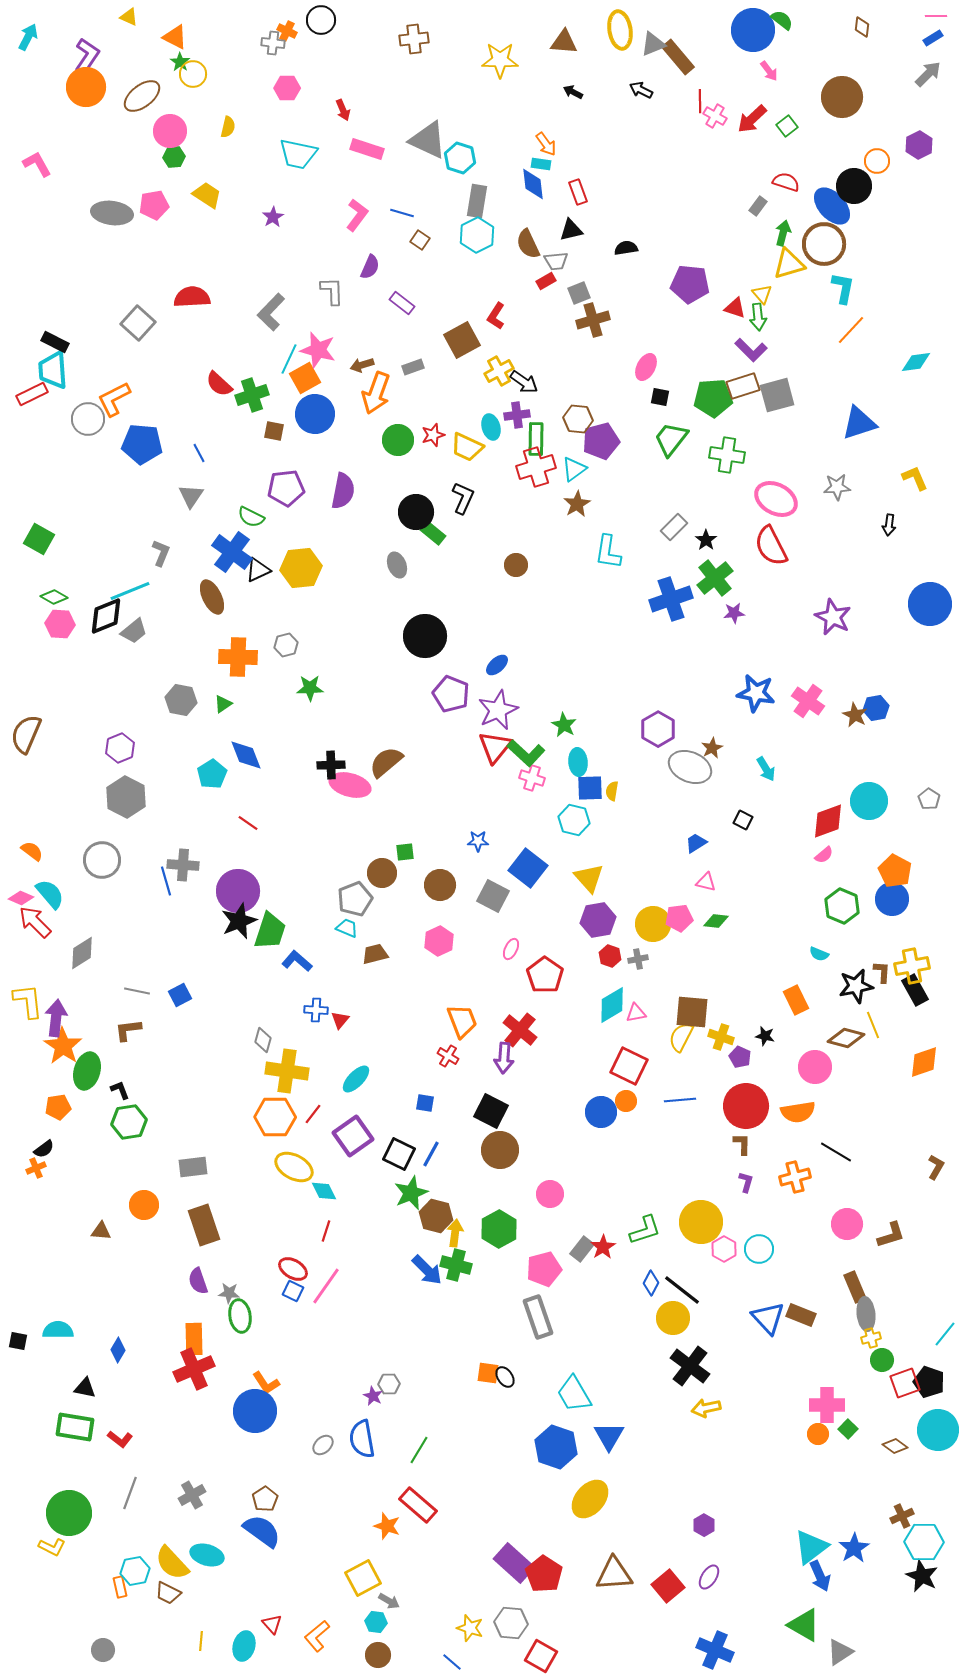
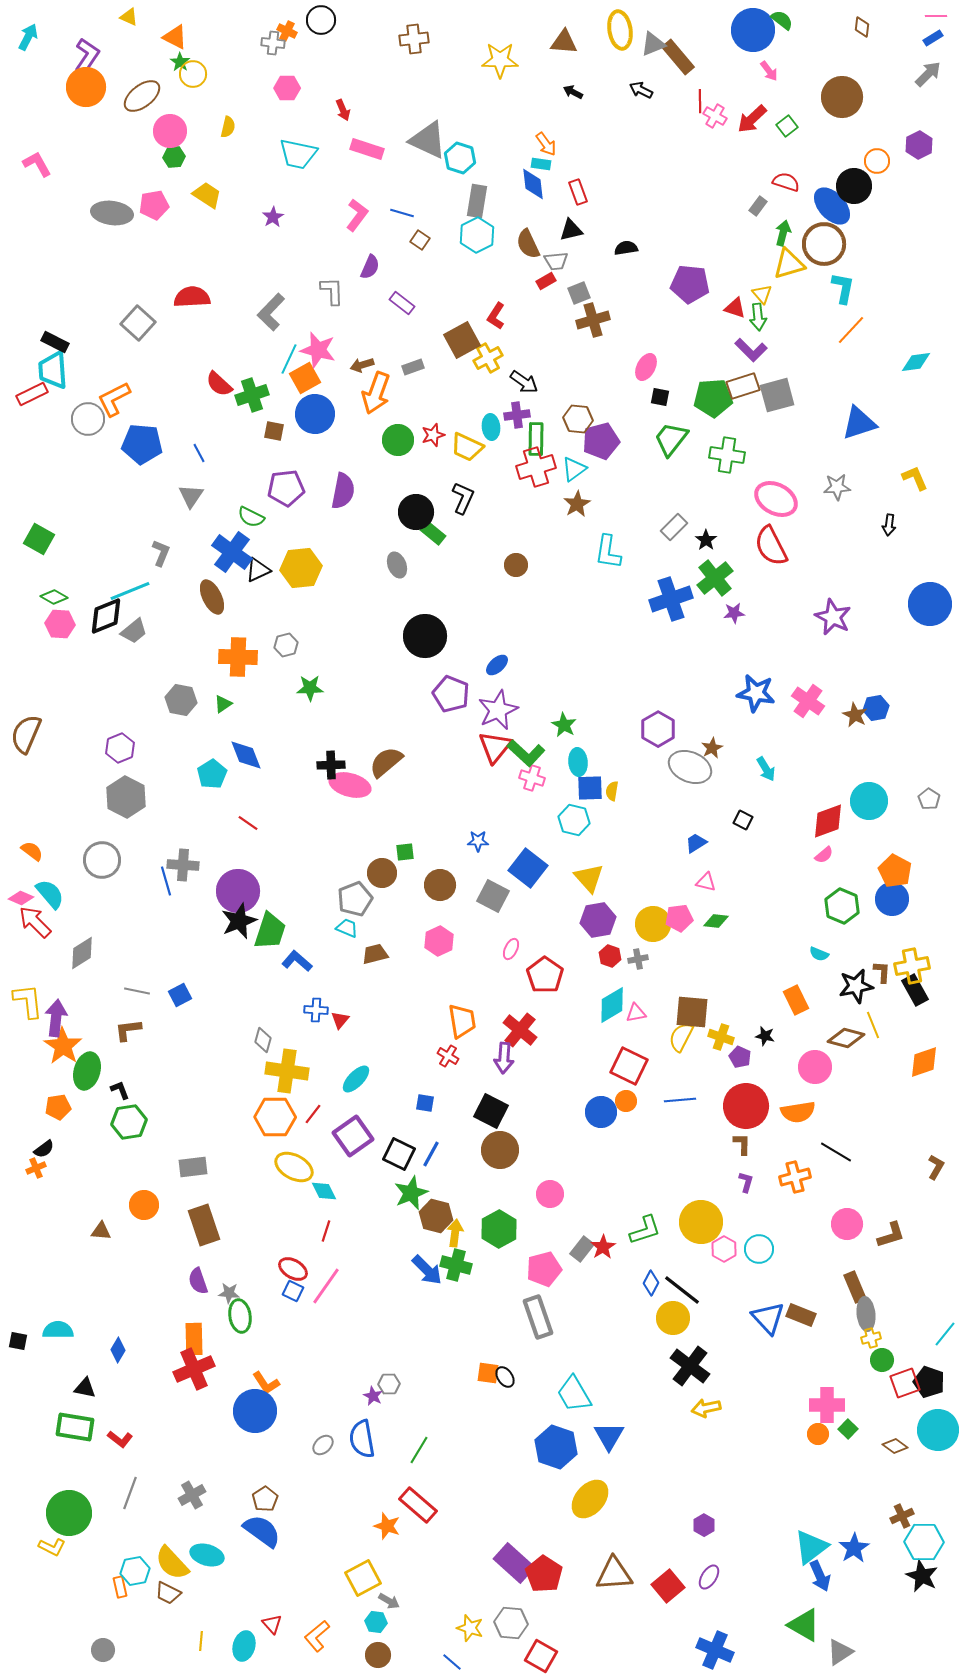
yellow cross at (499, 371): moved 11 px left, 13 px up
cyan ellipse at (491, 427): rotated 10 degrees clockwise
orange trapezoid at (462, 1021): rotated 12 degrees clockwise
